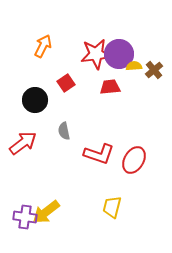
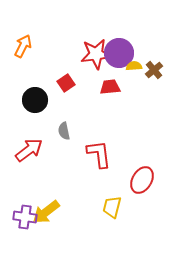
orange arrow: moved 20 px left
purple circle: moved 1 px up
red arrow: moved 6 px right, 7 px down
red L-shape: rotated 116 degrees counterclockwise
red ellipse: moved 8 px right, 20 px down
